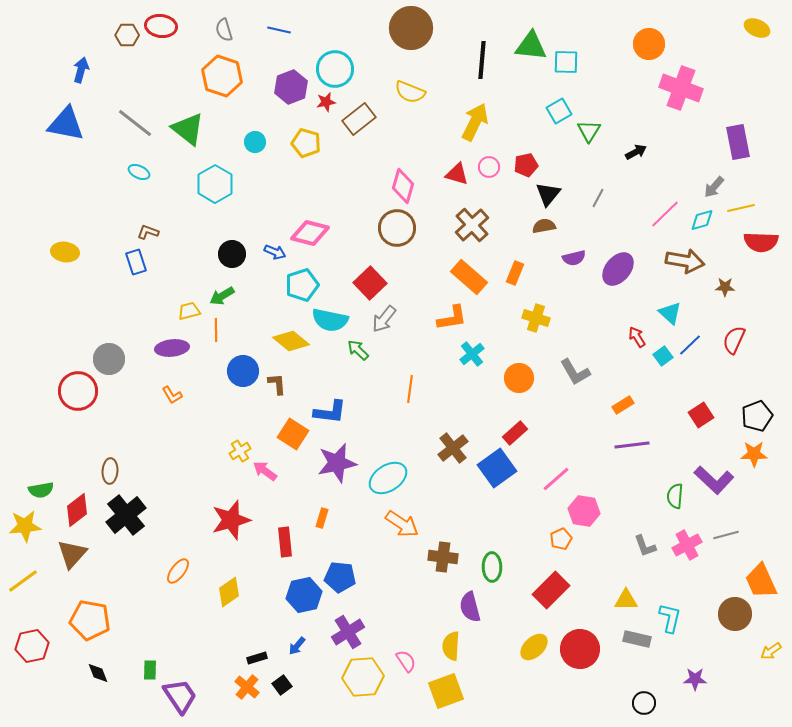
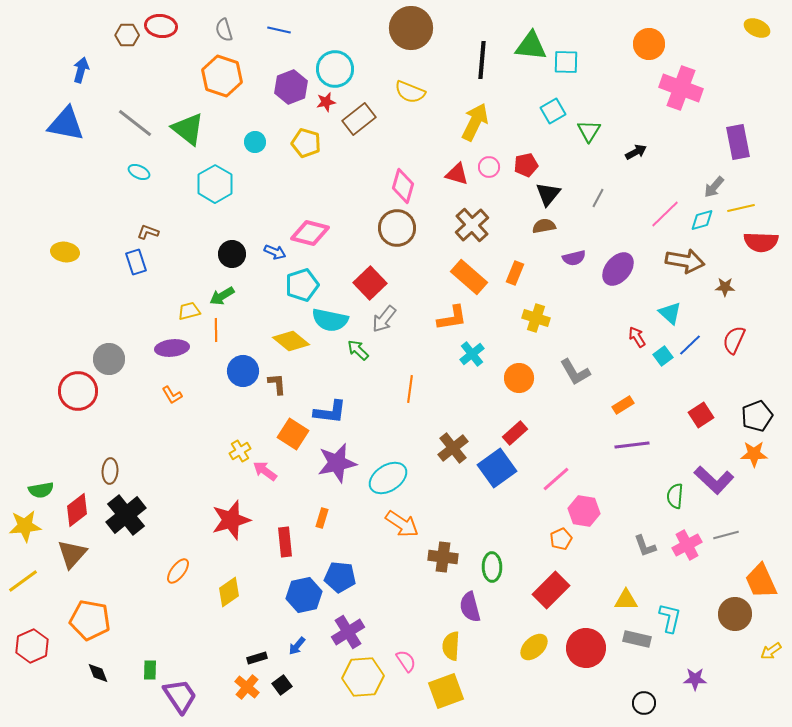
cyan square at (559, 111): moved 6 px left
red hexagon at (32, 646): rotated 12 degrees counterclockwise
red circle at (580, 649): moved 6 px right, 1 px up
